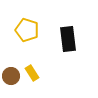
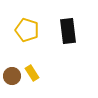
black rectangle: moved 8 px up
brown circle: moved 1 px right
